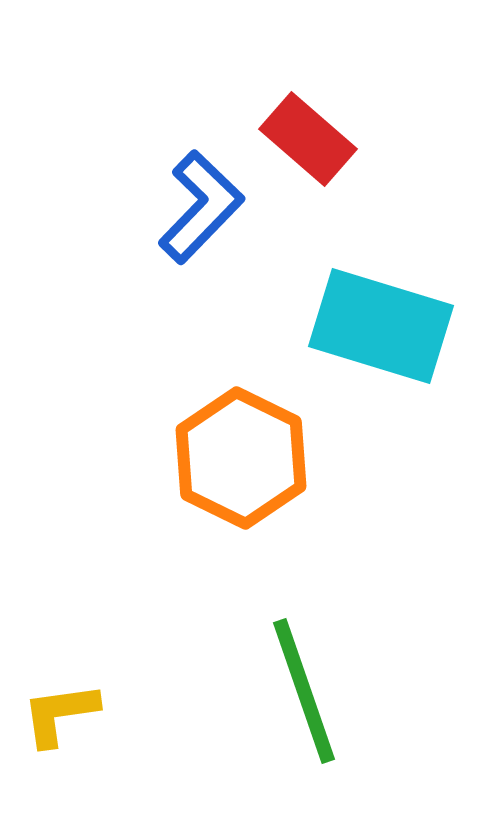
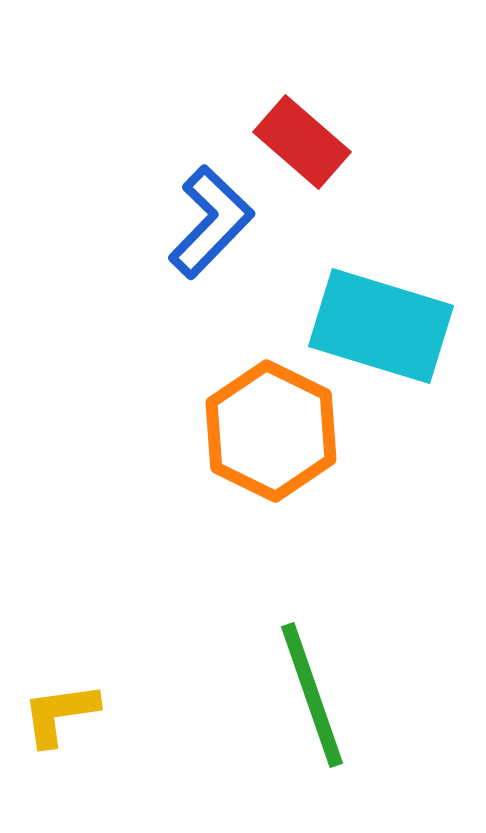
red rectangle: moved 6 px left, 3 px down
blue L-shape: moved 10 px right, 15 px down
orange hexagon: moved 30 px right, 27 px up
green line: moved 8 px right, 4 px down
